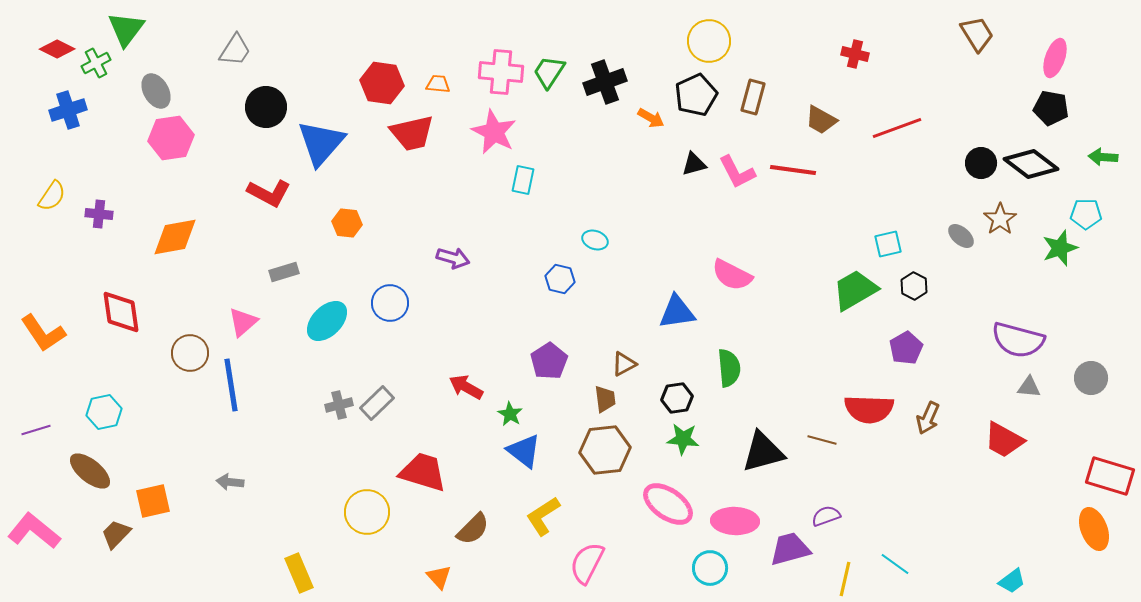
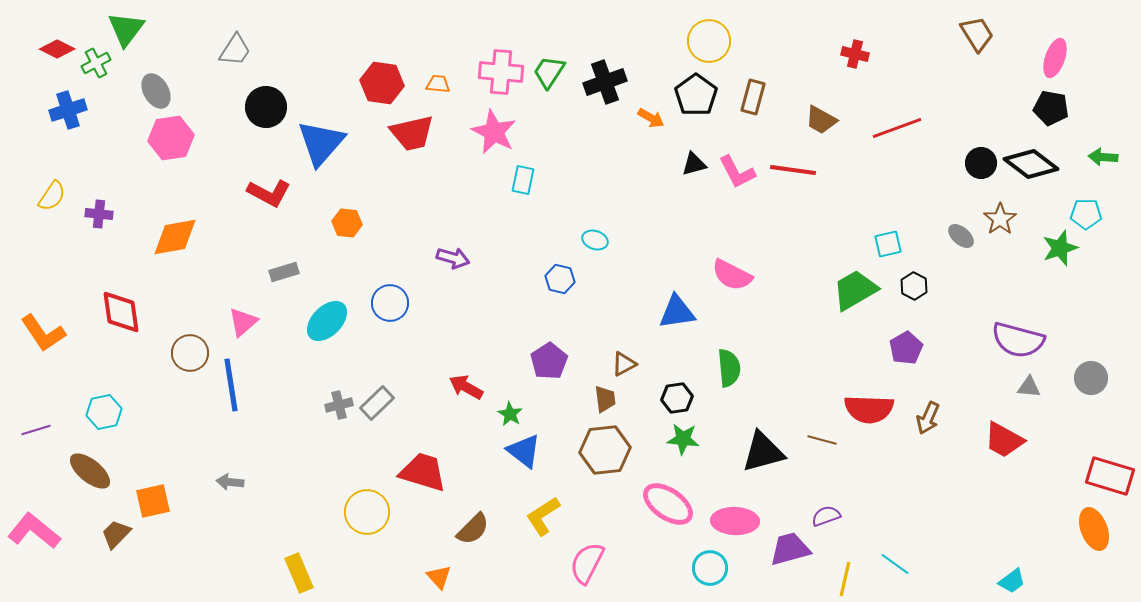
black pentagon at (696, 95): rotated 12 degrees counterclockwise
